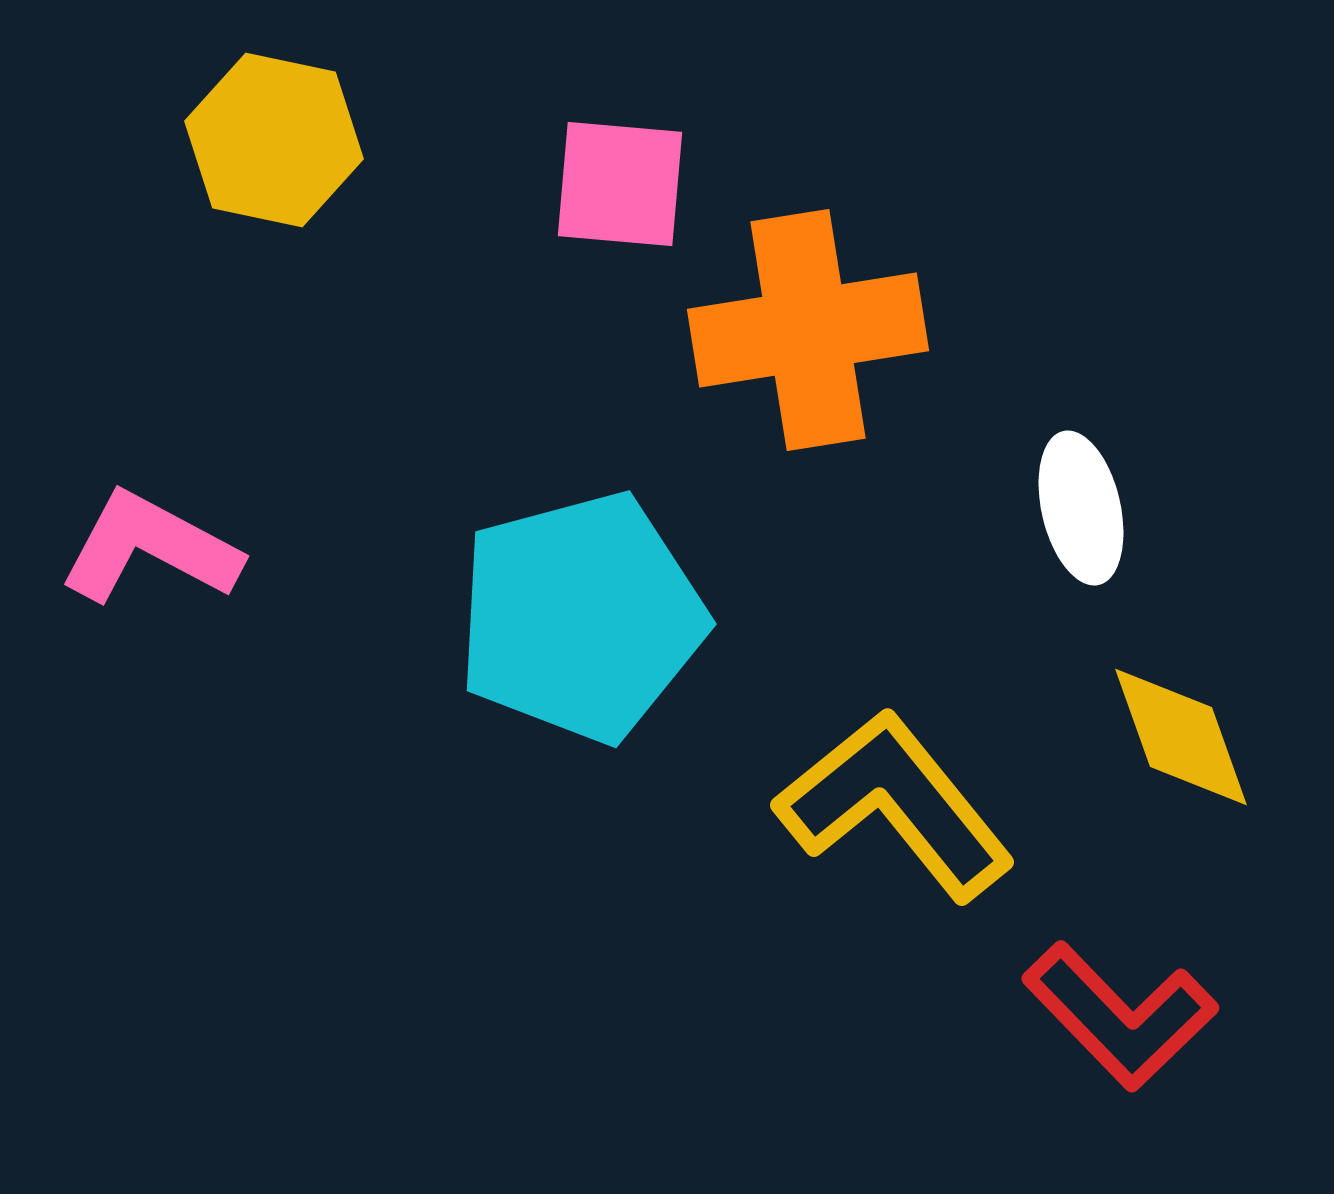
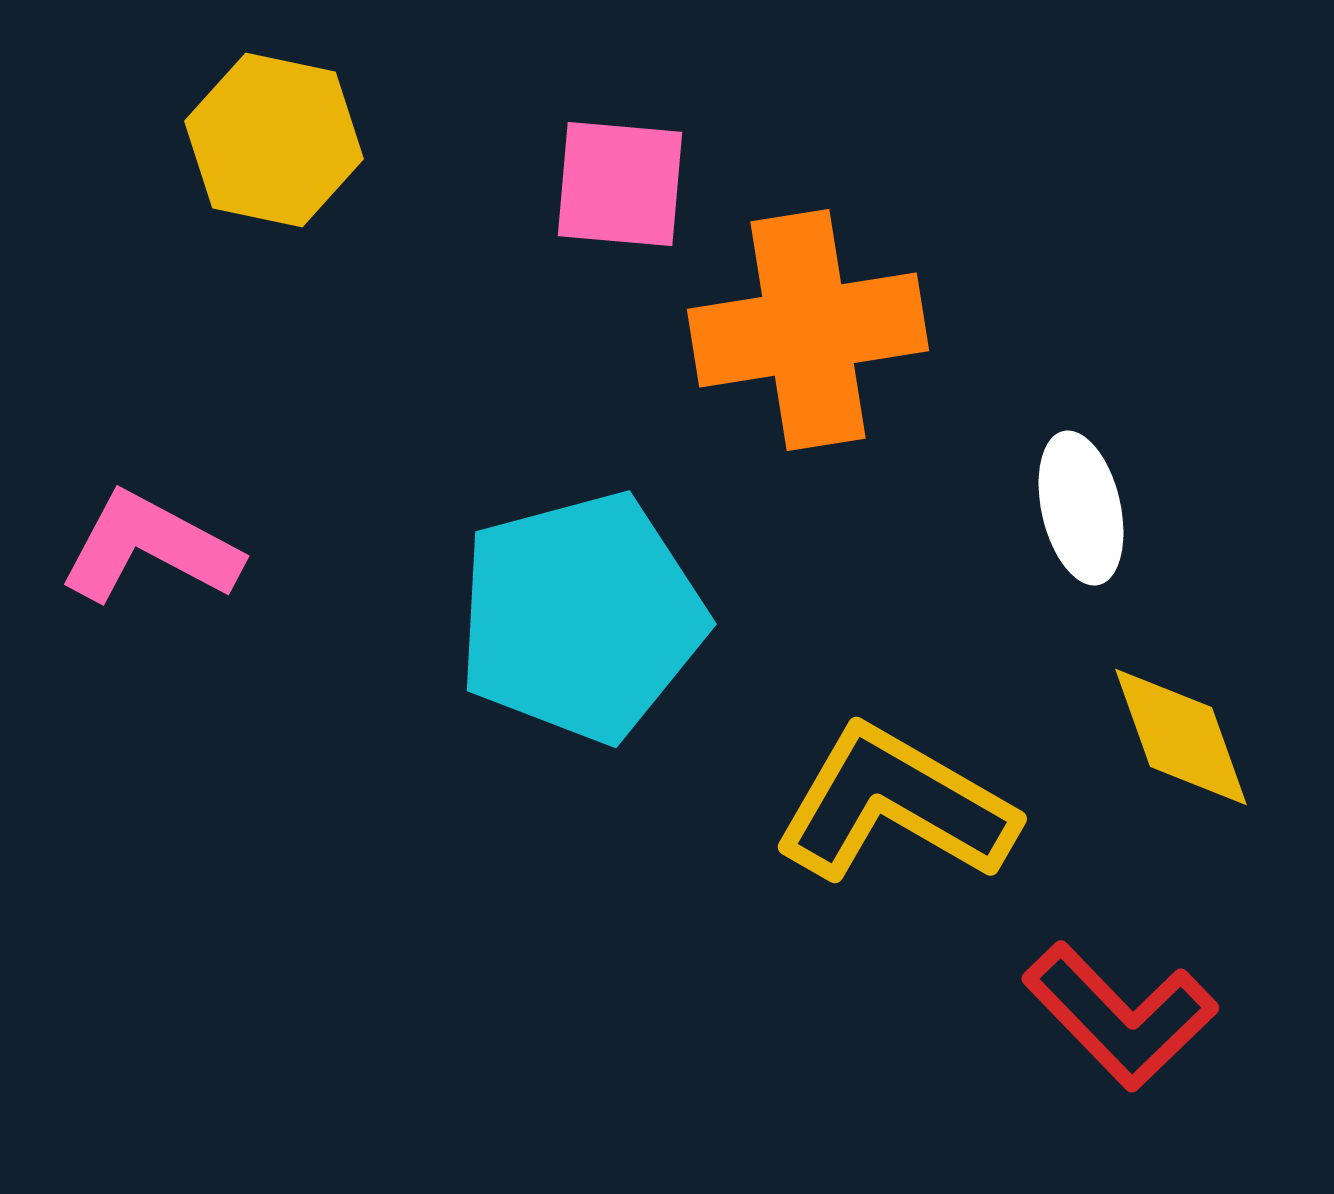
yellow L-shape: rotated 21 degrees counterclockwise
